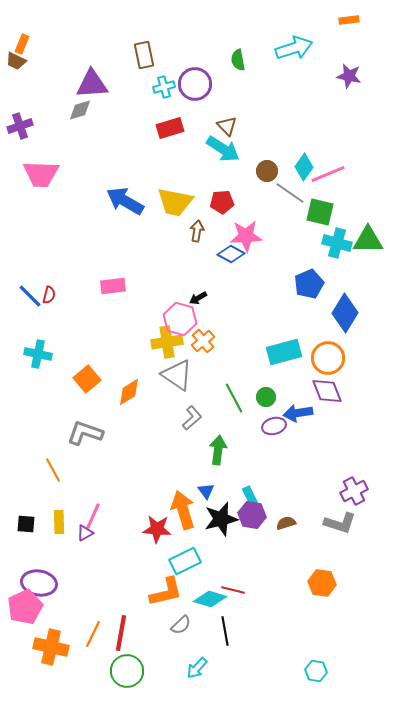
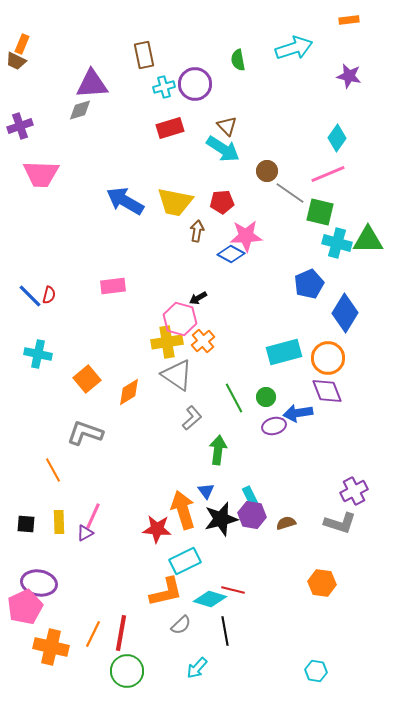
cyan diamond at (304, 167): moved 33 px right, 29 px up
